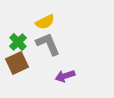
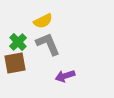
yellow semicircle: moved 2 px left, 1 px up
brown square: moved 2 px left; rotated 15 degrees clockwise
